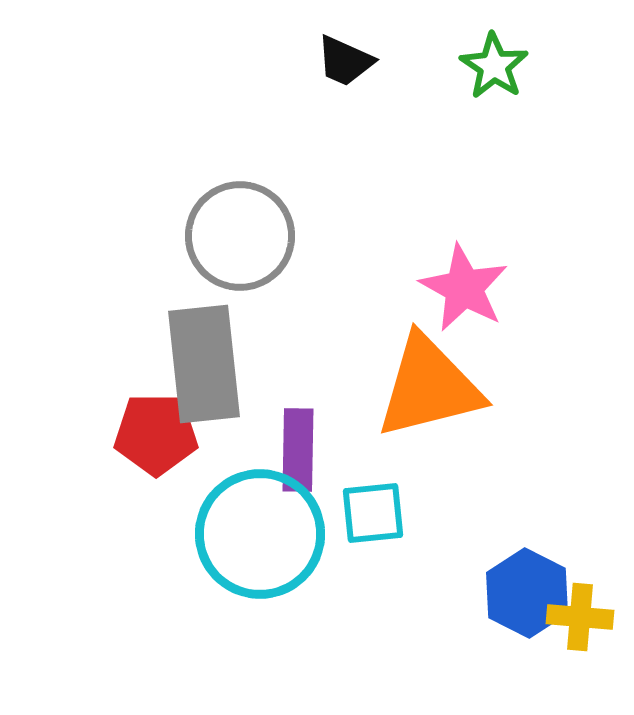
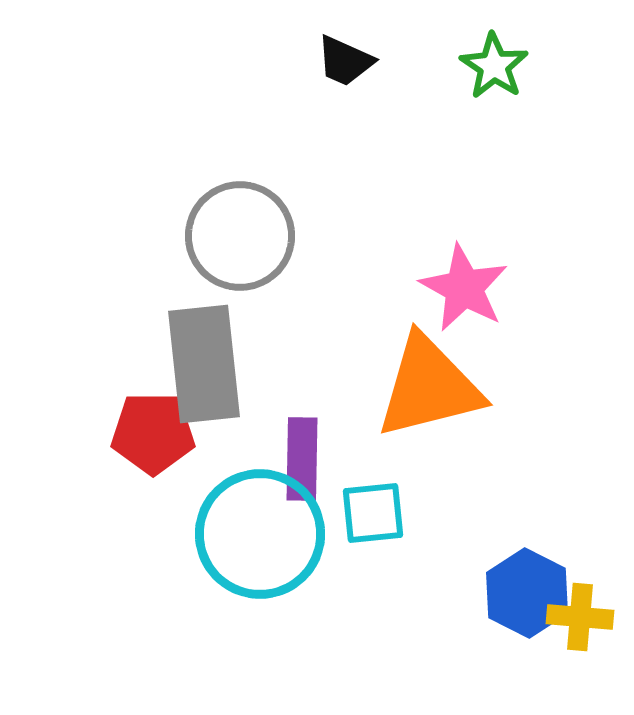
red pentagon: moved 3 px left, 1 px up
purple rectangle: moved 4 px right, 9 px down
